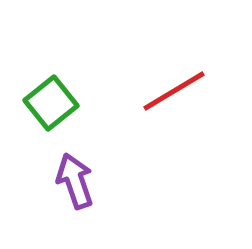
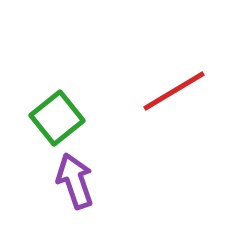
green square: moved 6 px right, 15 px down
